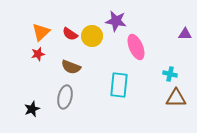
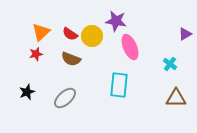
purple triangle: rotated 32 degrees counterclockwise
pink ellipse: moved 6 px left
red star: moved 2 px left
brown semicircle: moved 8 px up
cyan cross: moved 10 px up; rotated 24 degrees clockwise
gray ellipse: moved 1 px down; rotated 35 degrees clockwise
black star: moved 5 px left, 17 px up
